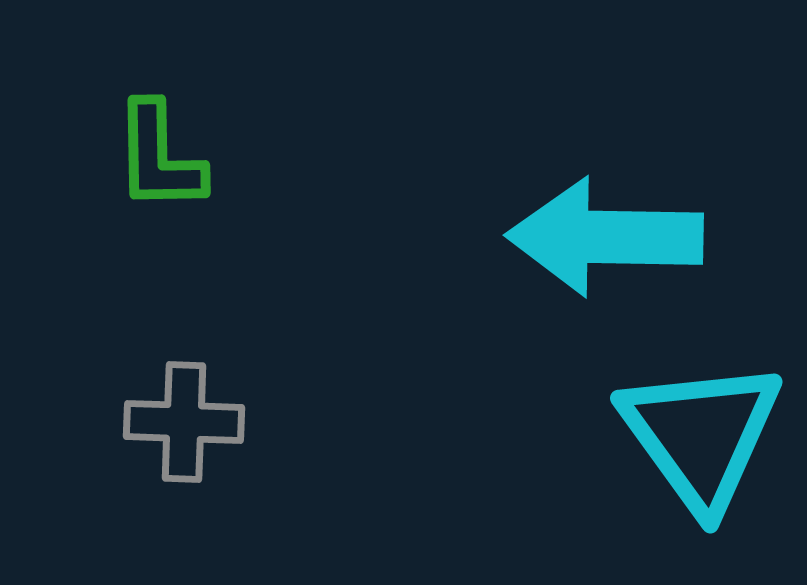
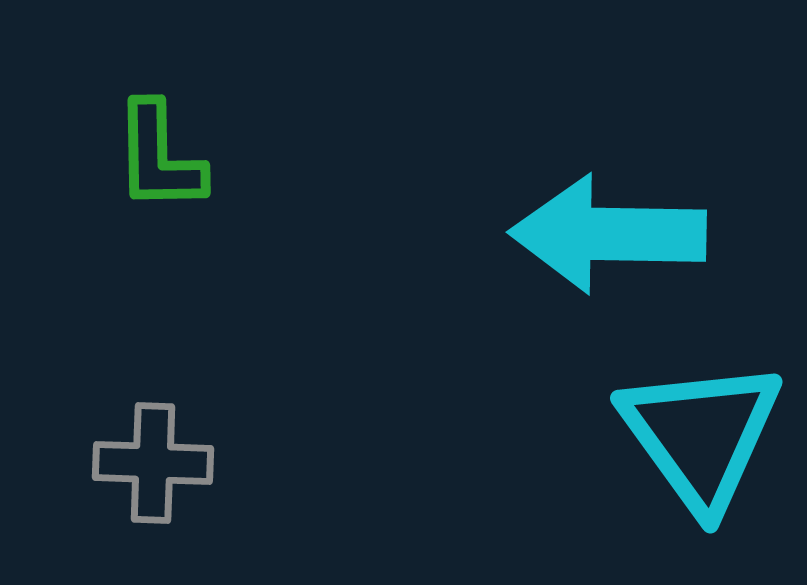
cyan arrow: moved 3 px right, 3 px up
gray cross: moved 31 px left, 41 px down
